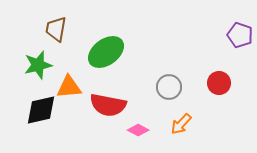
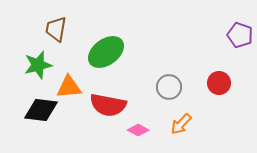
black diamond: rotated 20 degrees clockwise
